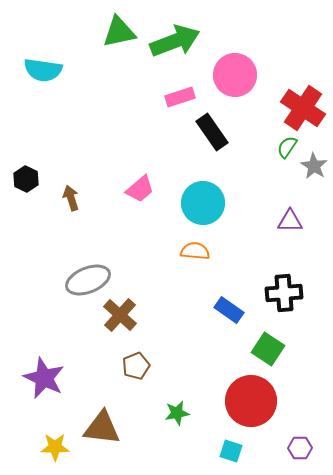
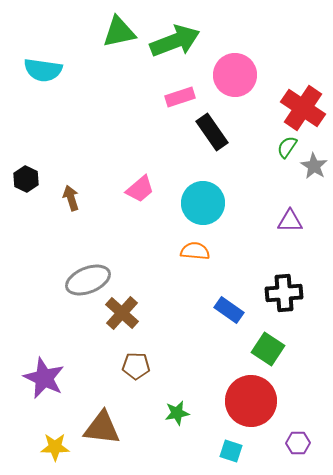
brown cross: moved 2 px right, 2 px up
brown pentagon: rotated 24 degrees clockwise
purple hexagon: moved 2 px left, 5 px up
